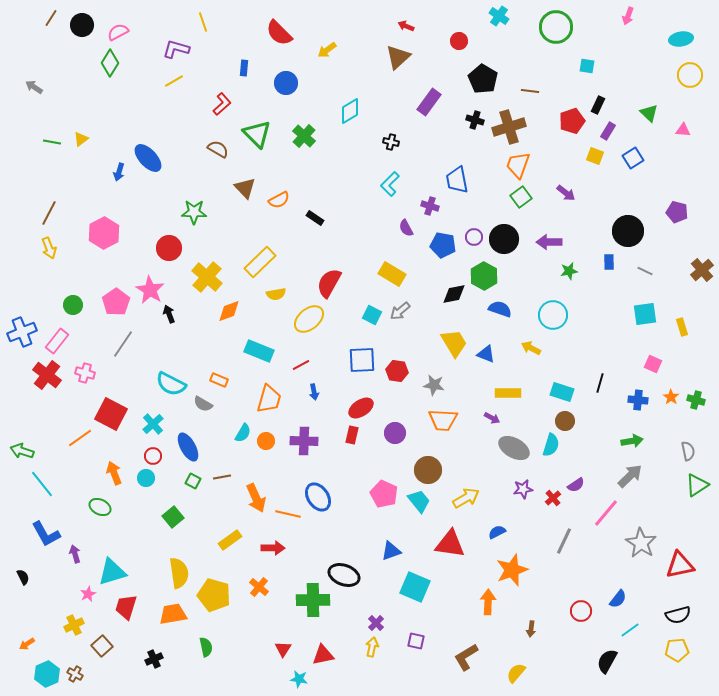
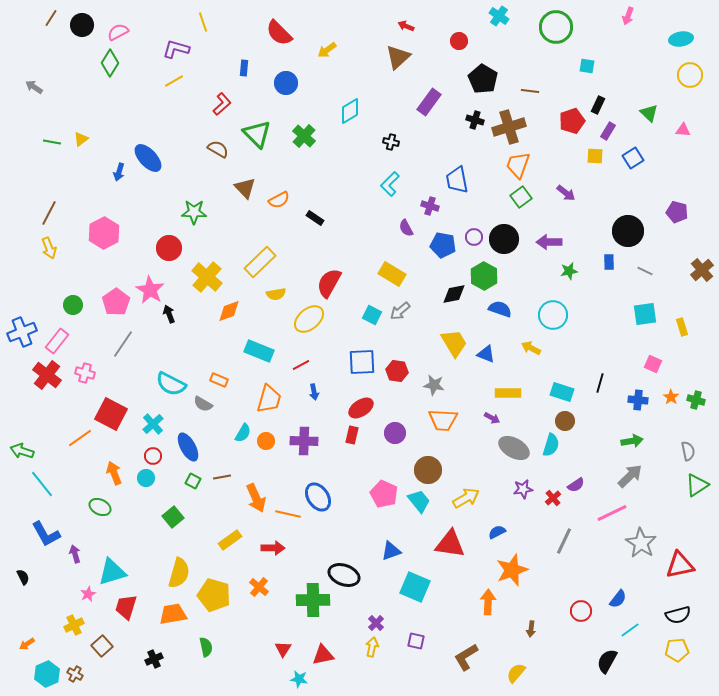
yellow square at (595, 156): rotated 18 degrees counterclockwise
blue square at (362, 360): moved 2 px down
pink line at (606, 513): moved 6 px right; rotated 24 degrees clockwise
yellow semicircle at (179, 573): rotated 24 degrees clockwise
